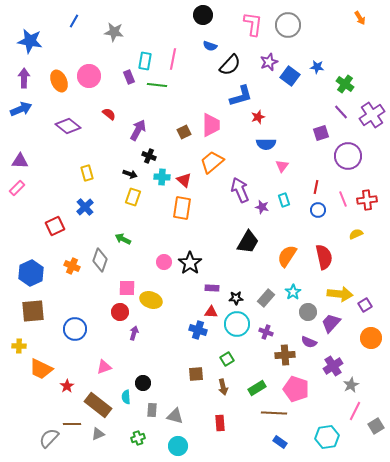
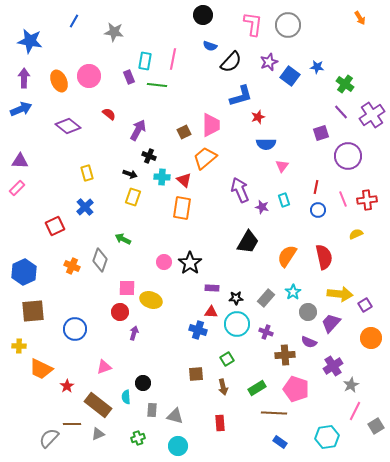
black semicircle at (230, 65): moved 1 px right, 3 px up
orange trapezoid at (212, 162): moved 7 px left, 4 px up
blue hexagon at (31, 273): moved 7 px left, 1 px up
